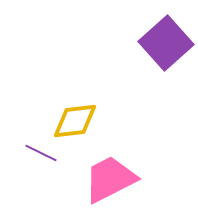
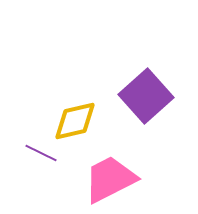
purple square: moved 20 px left, 53 px down
yellow diamond: rotated 6 degrees counterclockwise
